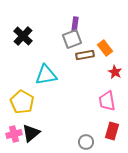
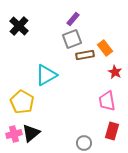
purple rectangle: moved 2 px left, 5 px up; rotated 32 degrees clockwise
black cross: moved 4 px left, 10 px up
cyan triangle: rotated 20 degrees counterclockwise
gray circle: moved 2 px left, 1 px down
